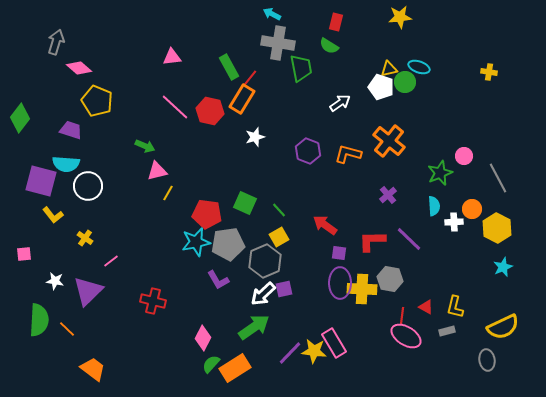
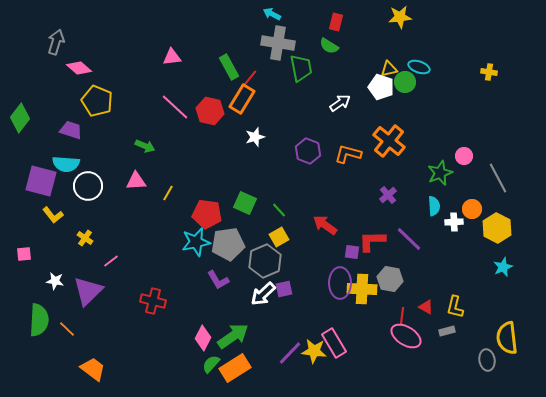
pink triangle at (157, 171): moved 21 px left, 10 px down; rotated 10 degrees clockwise
purple square at (339, 253): moved 13 px right, 1 px up
green arrow at (254, 327): moved 21 px left, 9 px down
yellow semicircle at (503, 327): moved 4 px right, 11 px down; rotated 108 degrees clockwise
